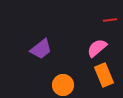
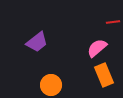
red line: moved 3 px right, 2 px down
purple trapezoid: moved 4 px left, 7 px up
orange circle: moved 12 px left
